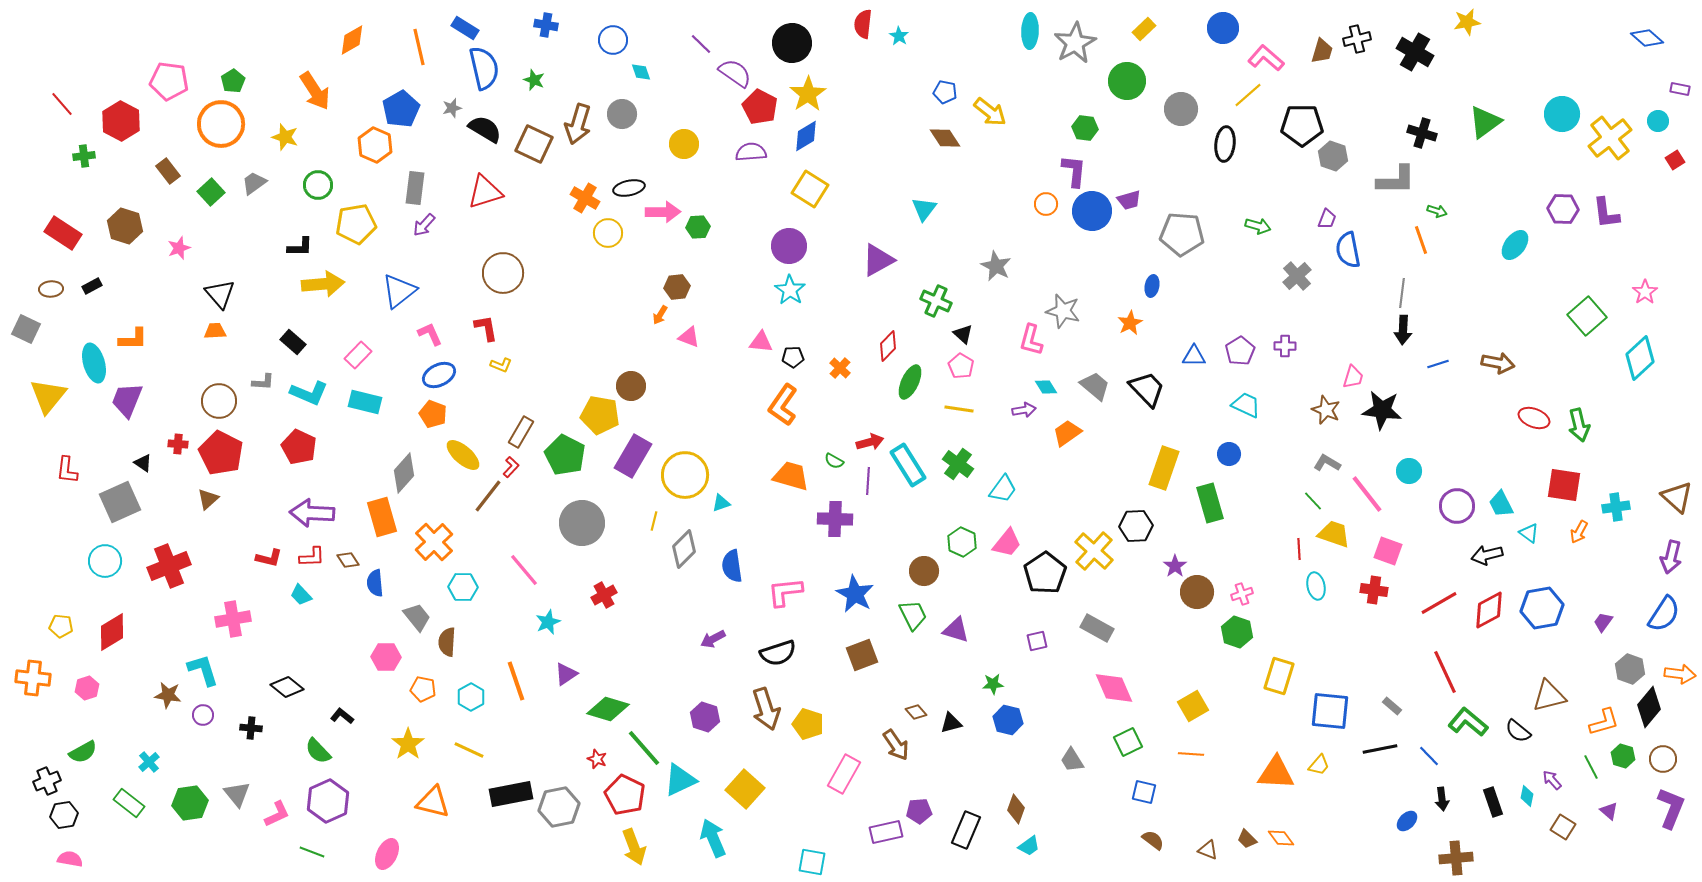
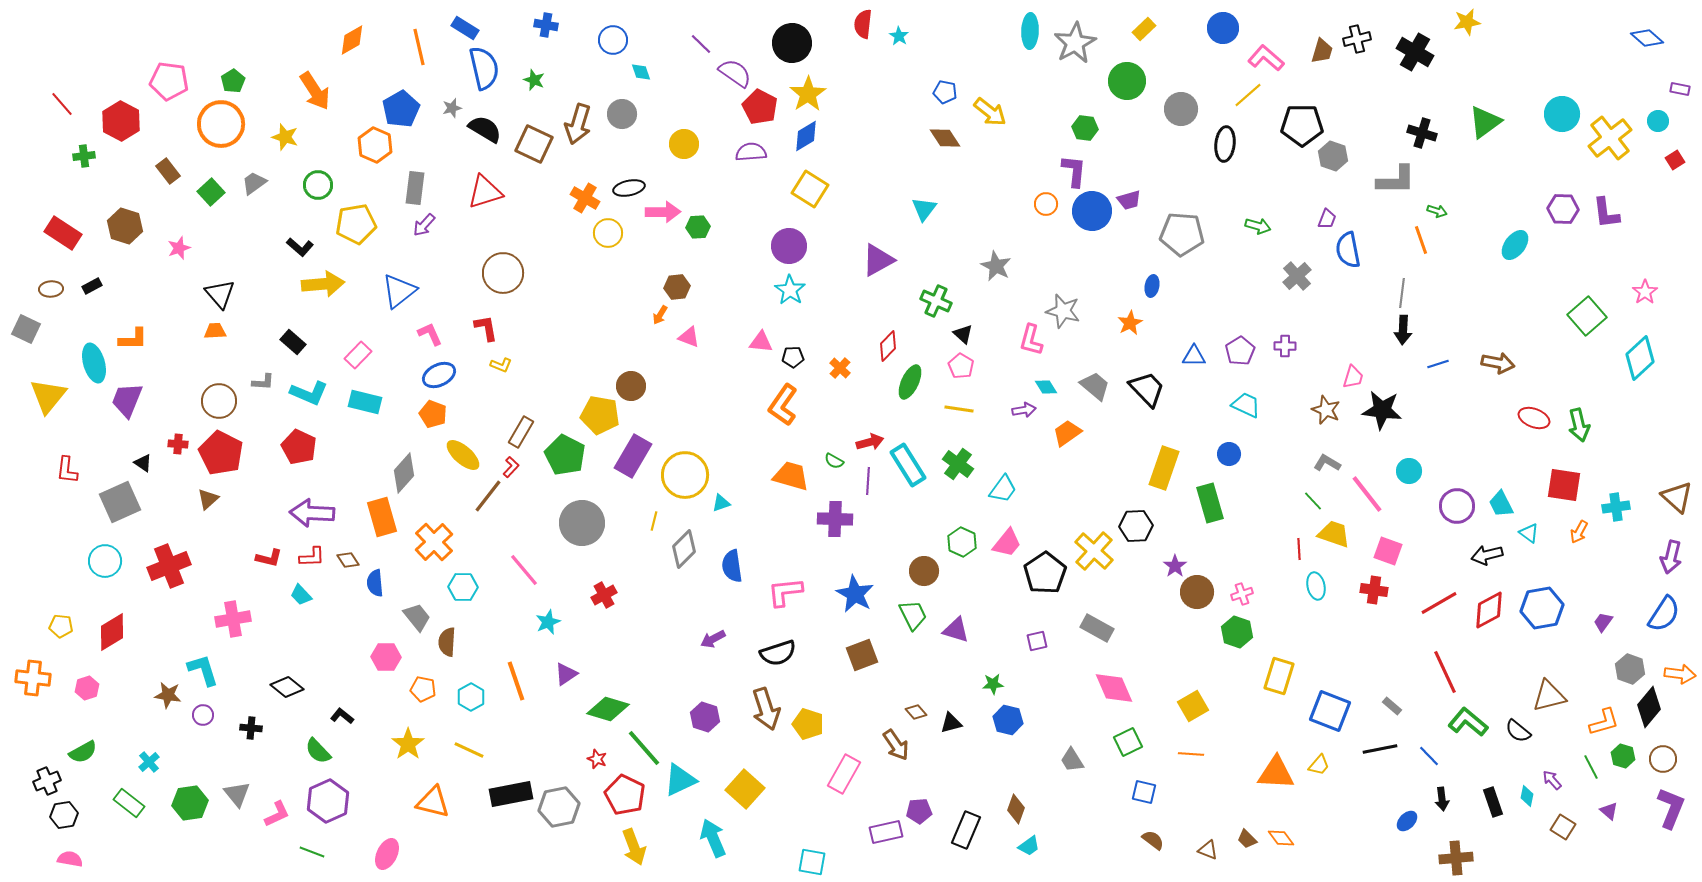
black L-shape at (300, 247): rotated 40 degrees clockwise
blue square at (1330, 711): rotated 15 degrees clockwise
